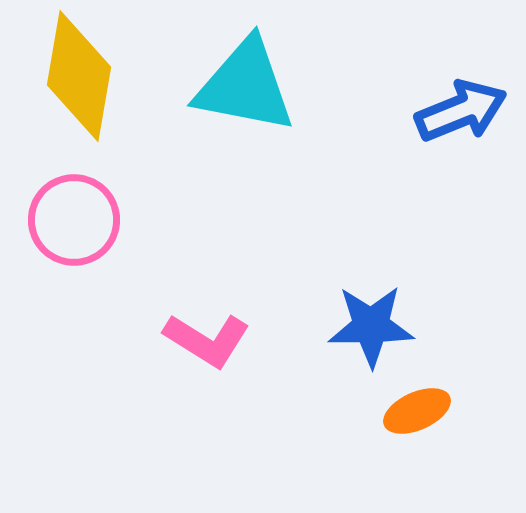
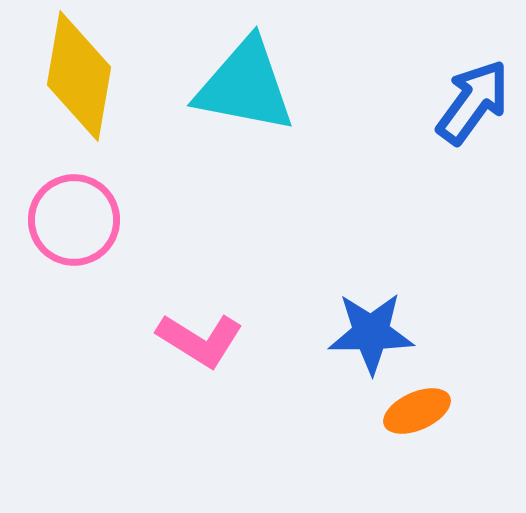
blue arrow: moved 12 px right, 9 px up; rotated 32 degrees counterclockwise
blue star: moved 7 px down
pink L-shape: moved 7 px left
